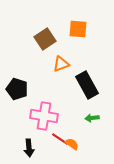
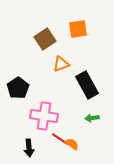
orange square: rotated 12 degrees counterclockwise
black pentagon: moved 1 px right, 1 px up; rotated 20 degrees clockwise
